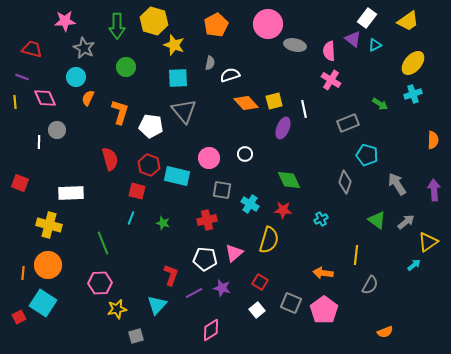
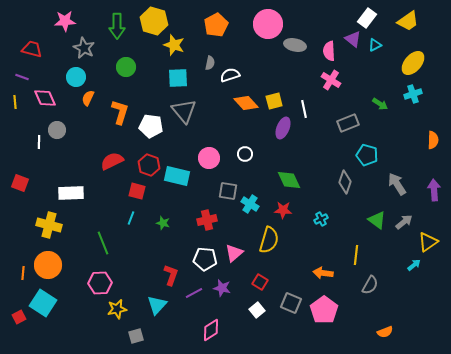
red semicircle at (110, 159): moved 2 px right, 2 px down; rotated 100 degrees counterclockwise
gray square at (222, 190): moved 6 px right, 1 px down
gray arrow at (406, 222): moved 2 px left
